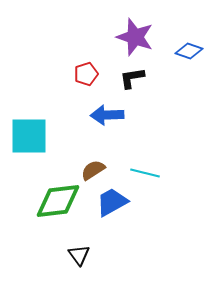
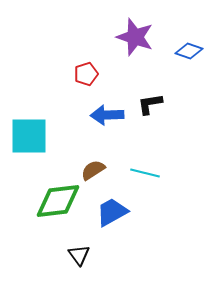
black L-shape: moved 18 px right, 26 px down
blue trapezoid: moved 10 px down
